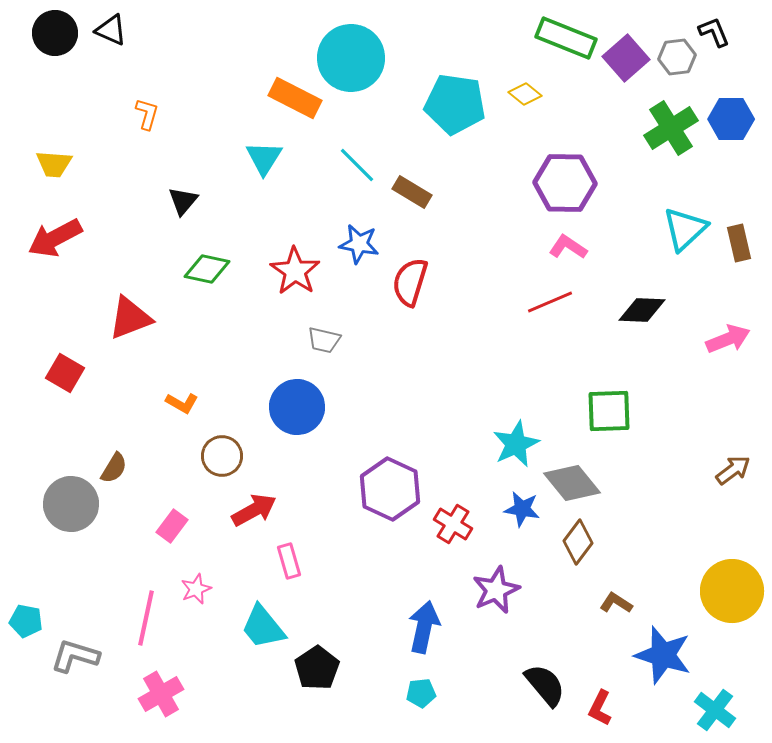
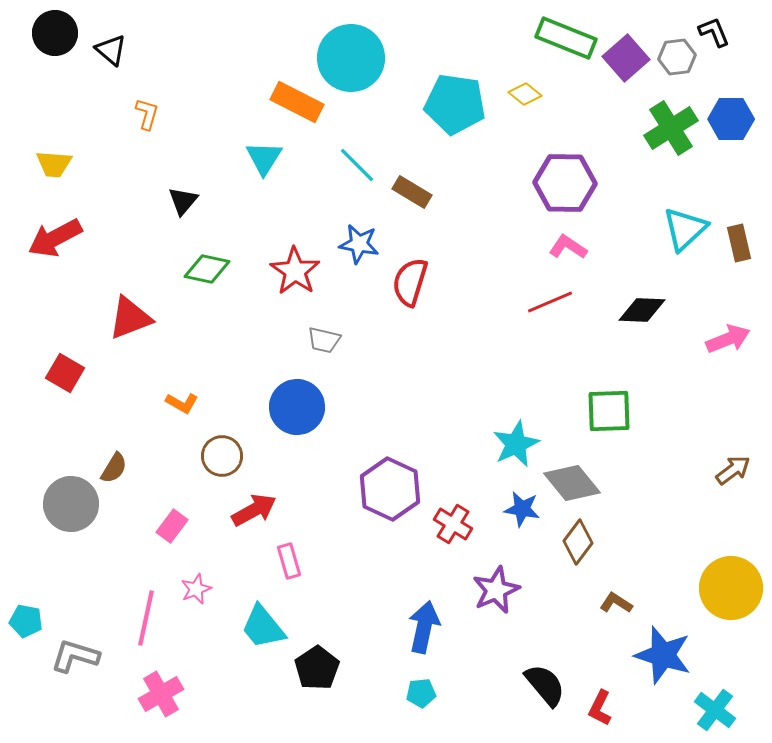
black triangle at (111, 30): moved 20 px down; rotated 16 degrees clockwise
orange rectangle at (295, 98): moved 2 px right, 4 px down
yellow circle at (732, 591): moved 1 px left, 3 px up
